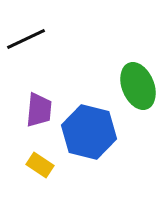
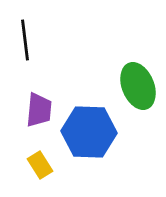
black line: moved 1 px left, 1 px down; rotated 72 degrees counterclockwise
blue hexagon: rotated 12 degrees counterclockwise
yellow rectangle: rotated 24 degrees clockwise
